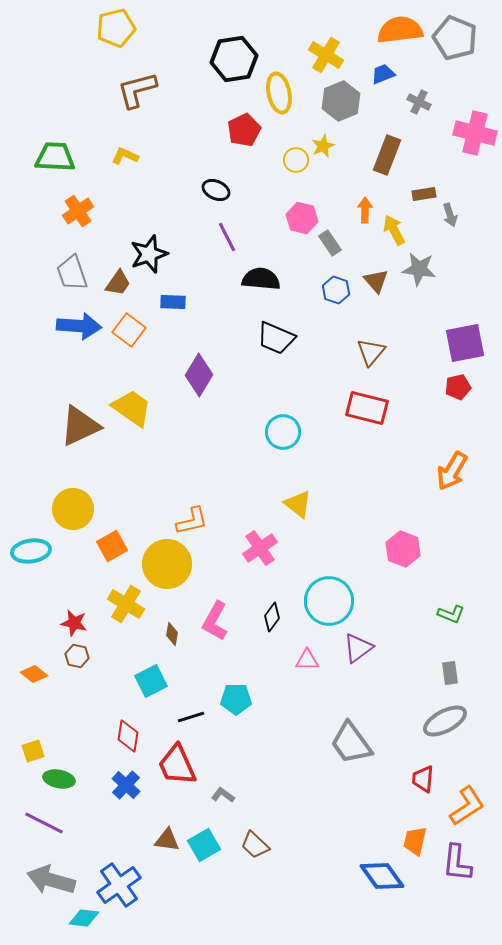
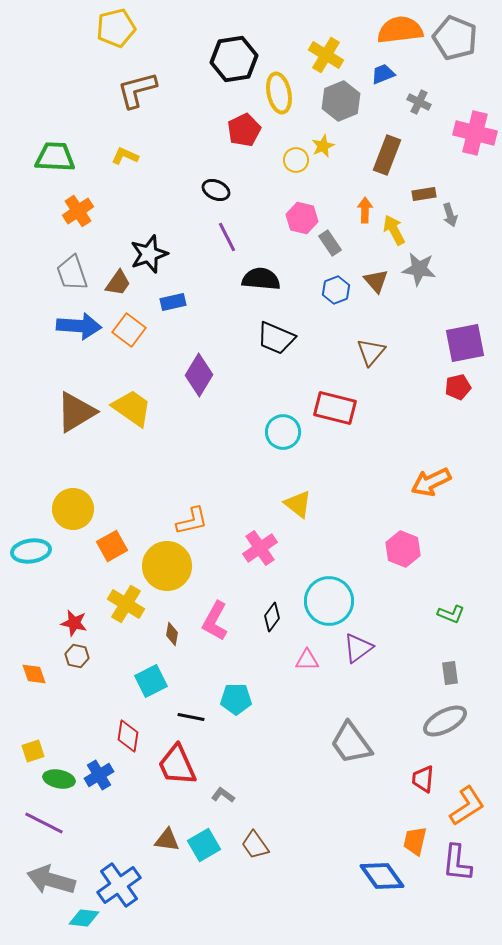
blue hexagon at (336, 290): rotated 20 degrees clockwise
blue rectangle at (173, 302): rotated 15 degrees counterclockwise
red rectangle at (367, 408): moved 32 px left
brown triangle at (80, 426): moved 4 px left, 14 px up; rotated 6 degrees counterclockwise
orange arrow at (452, 471): moved 21 px left, 11 px down; rotated 33 degrees clockwise
yellow circle at (167, 564): moved 2 px down
orange diamond at (34, 674): rotated 32 degrees clockwise
black line at (191, 717): rotated 28 degrees clockwise
blue cross at (126, 785): moved 27 px left, 10 px up; rotated 16 degrees clockwise
brown trapezoid at (255, 845): rotated 12 degrees clockwise
